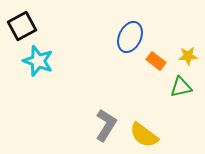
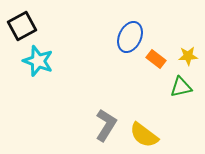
orange rectangle: moved 2 px up
